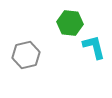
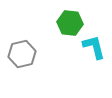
gray hexagon: moved 4 px left, 1 px up
